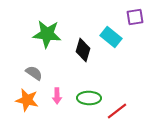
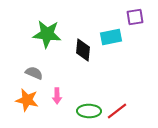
cyan rectangle: rotated 50 degrees counterclockwise
black diamond: rotated 10 degrees counterclockwise
gray semicircle: rotated 12 degrees counterclockwise
green ellipse: moved 13 px down
